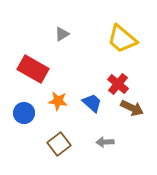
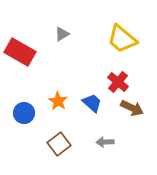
red rectangle: moved 13 px left, 17 px up
red cross: moved 2 px up
orange star: rotated 24 degrees clockwise
